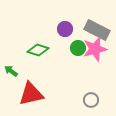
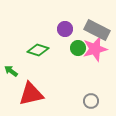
gray circle: moved 1 px down
